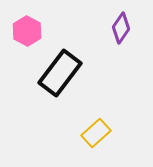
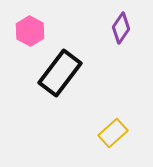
pink hexagon: moved 3 px right
yellow rectangle: moved 17 px right
